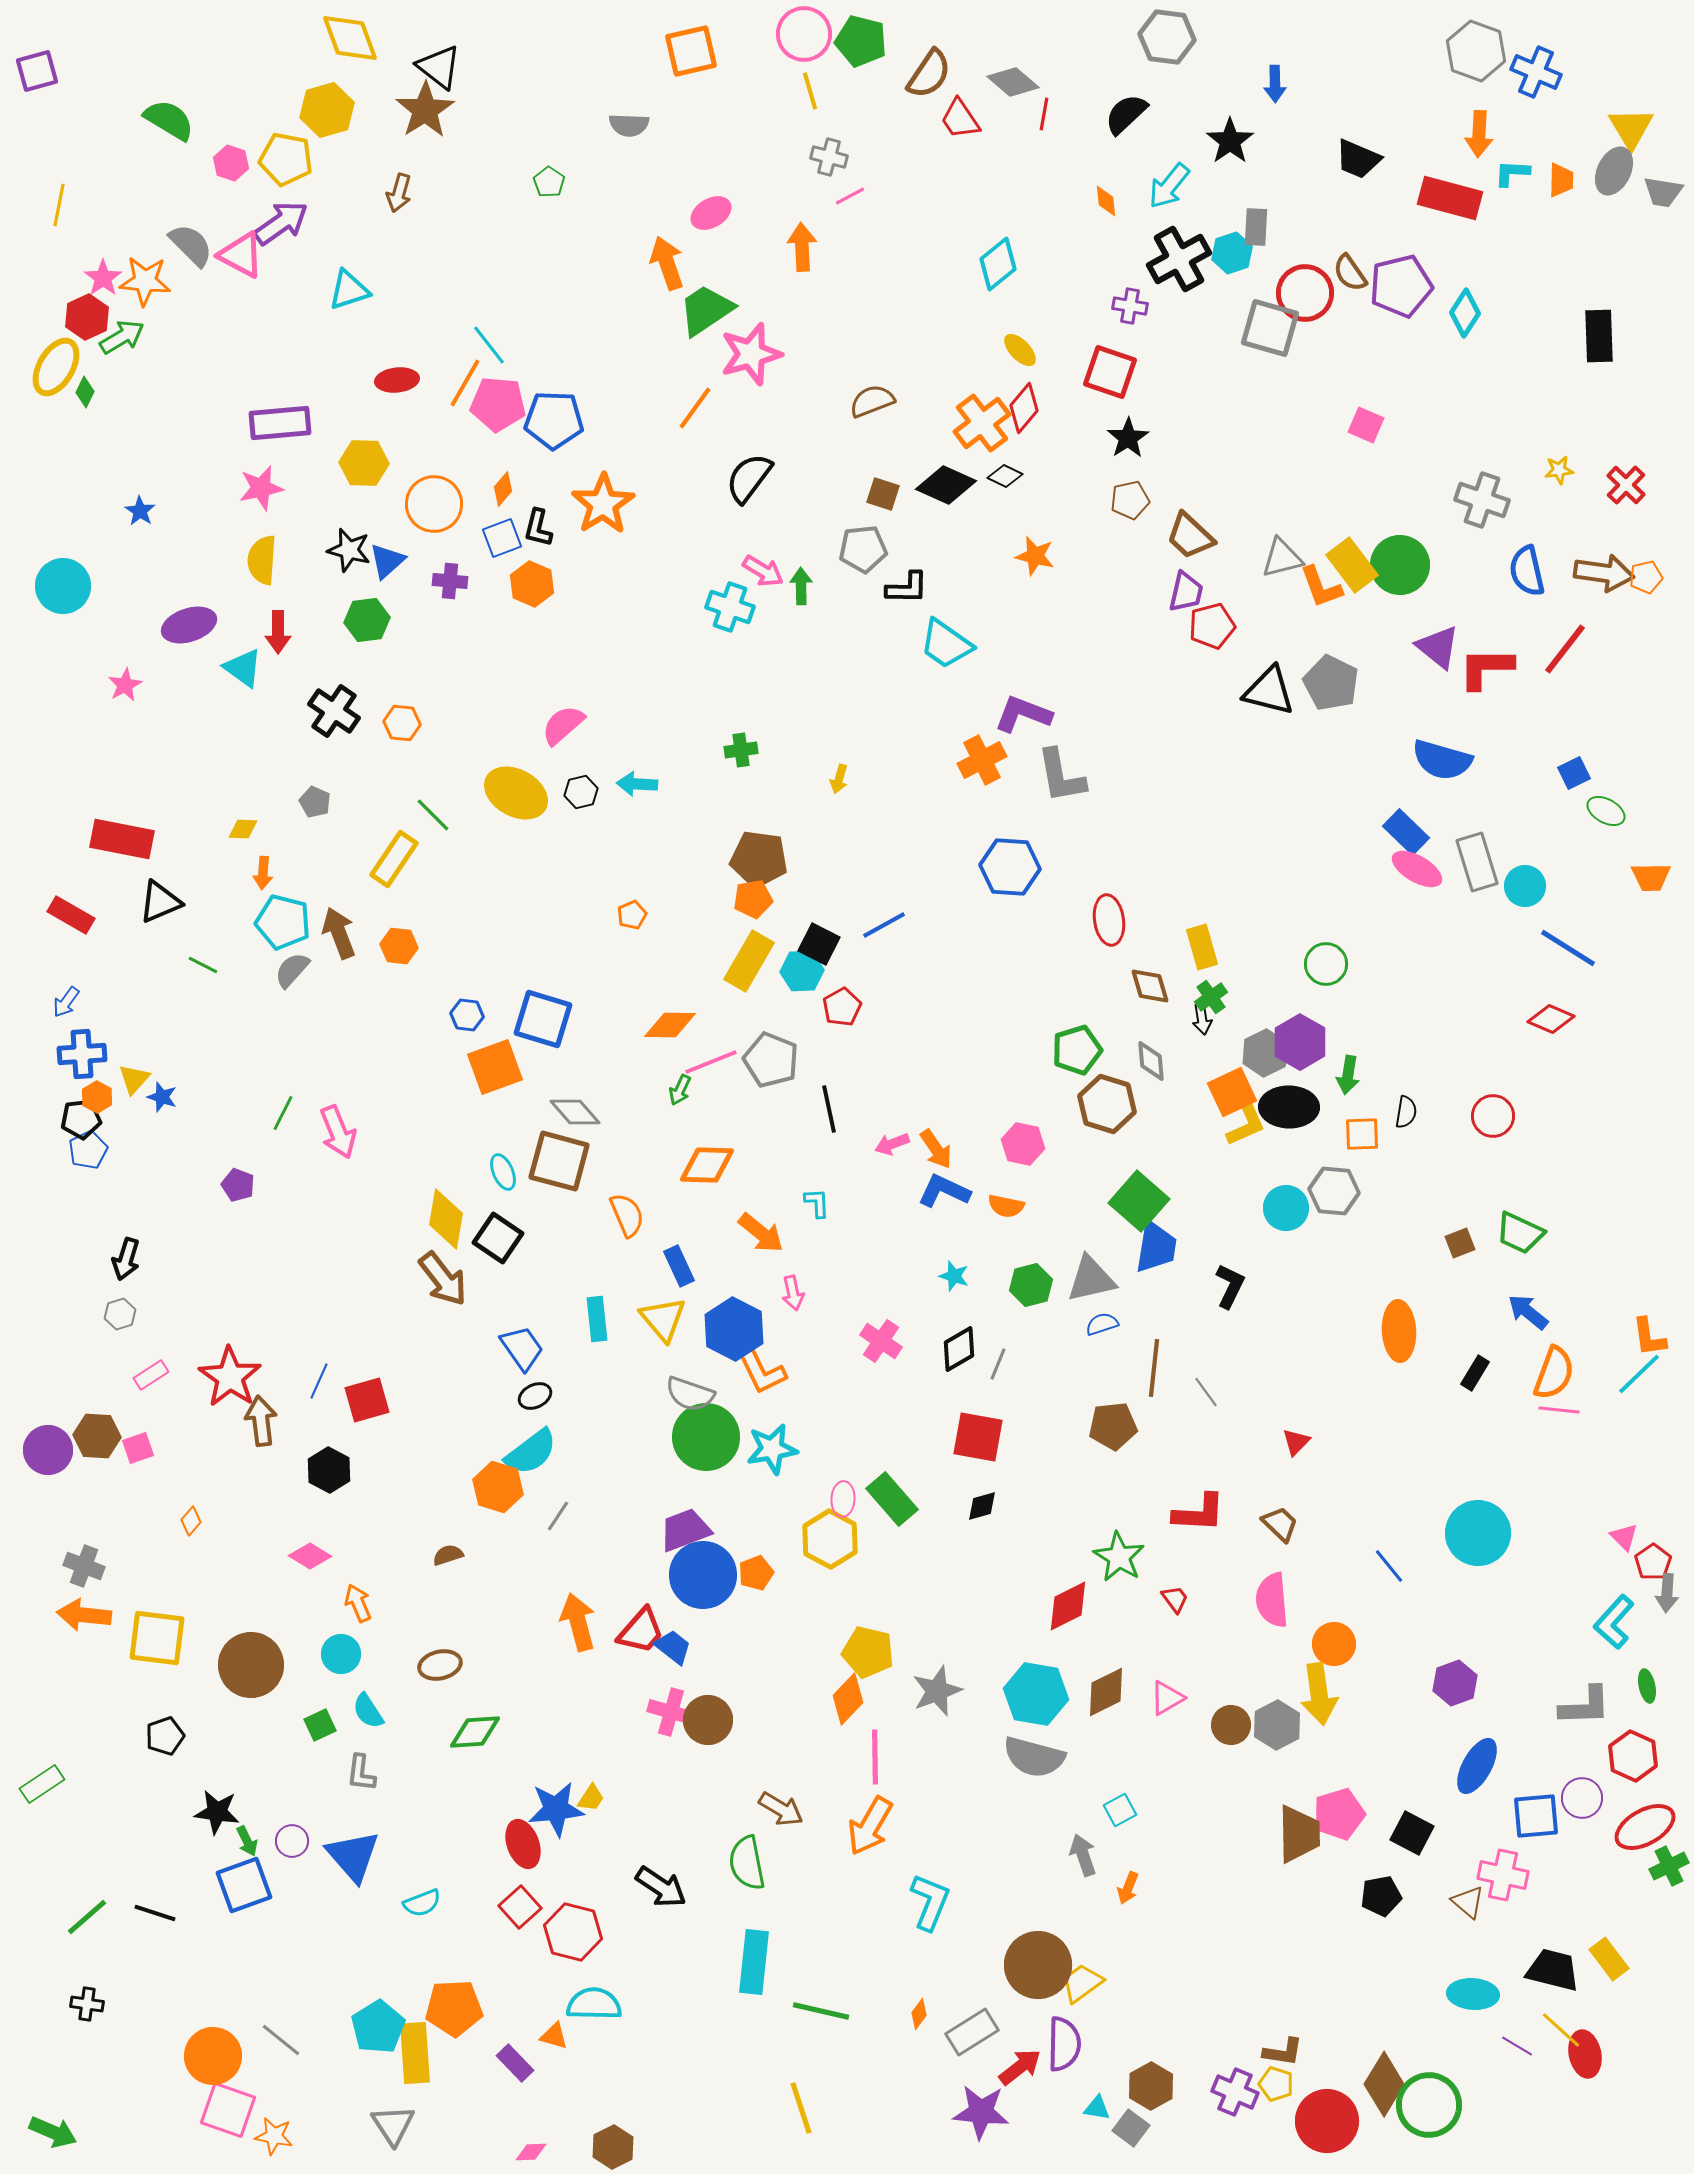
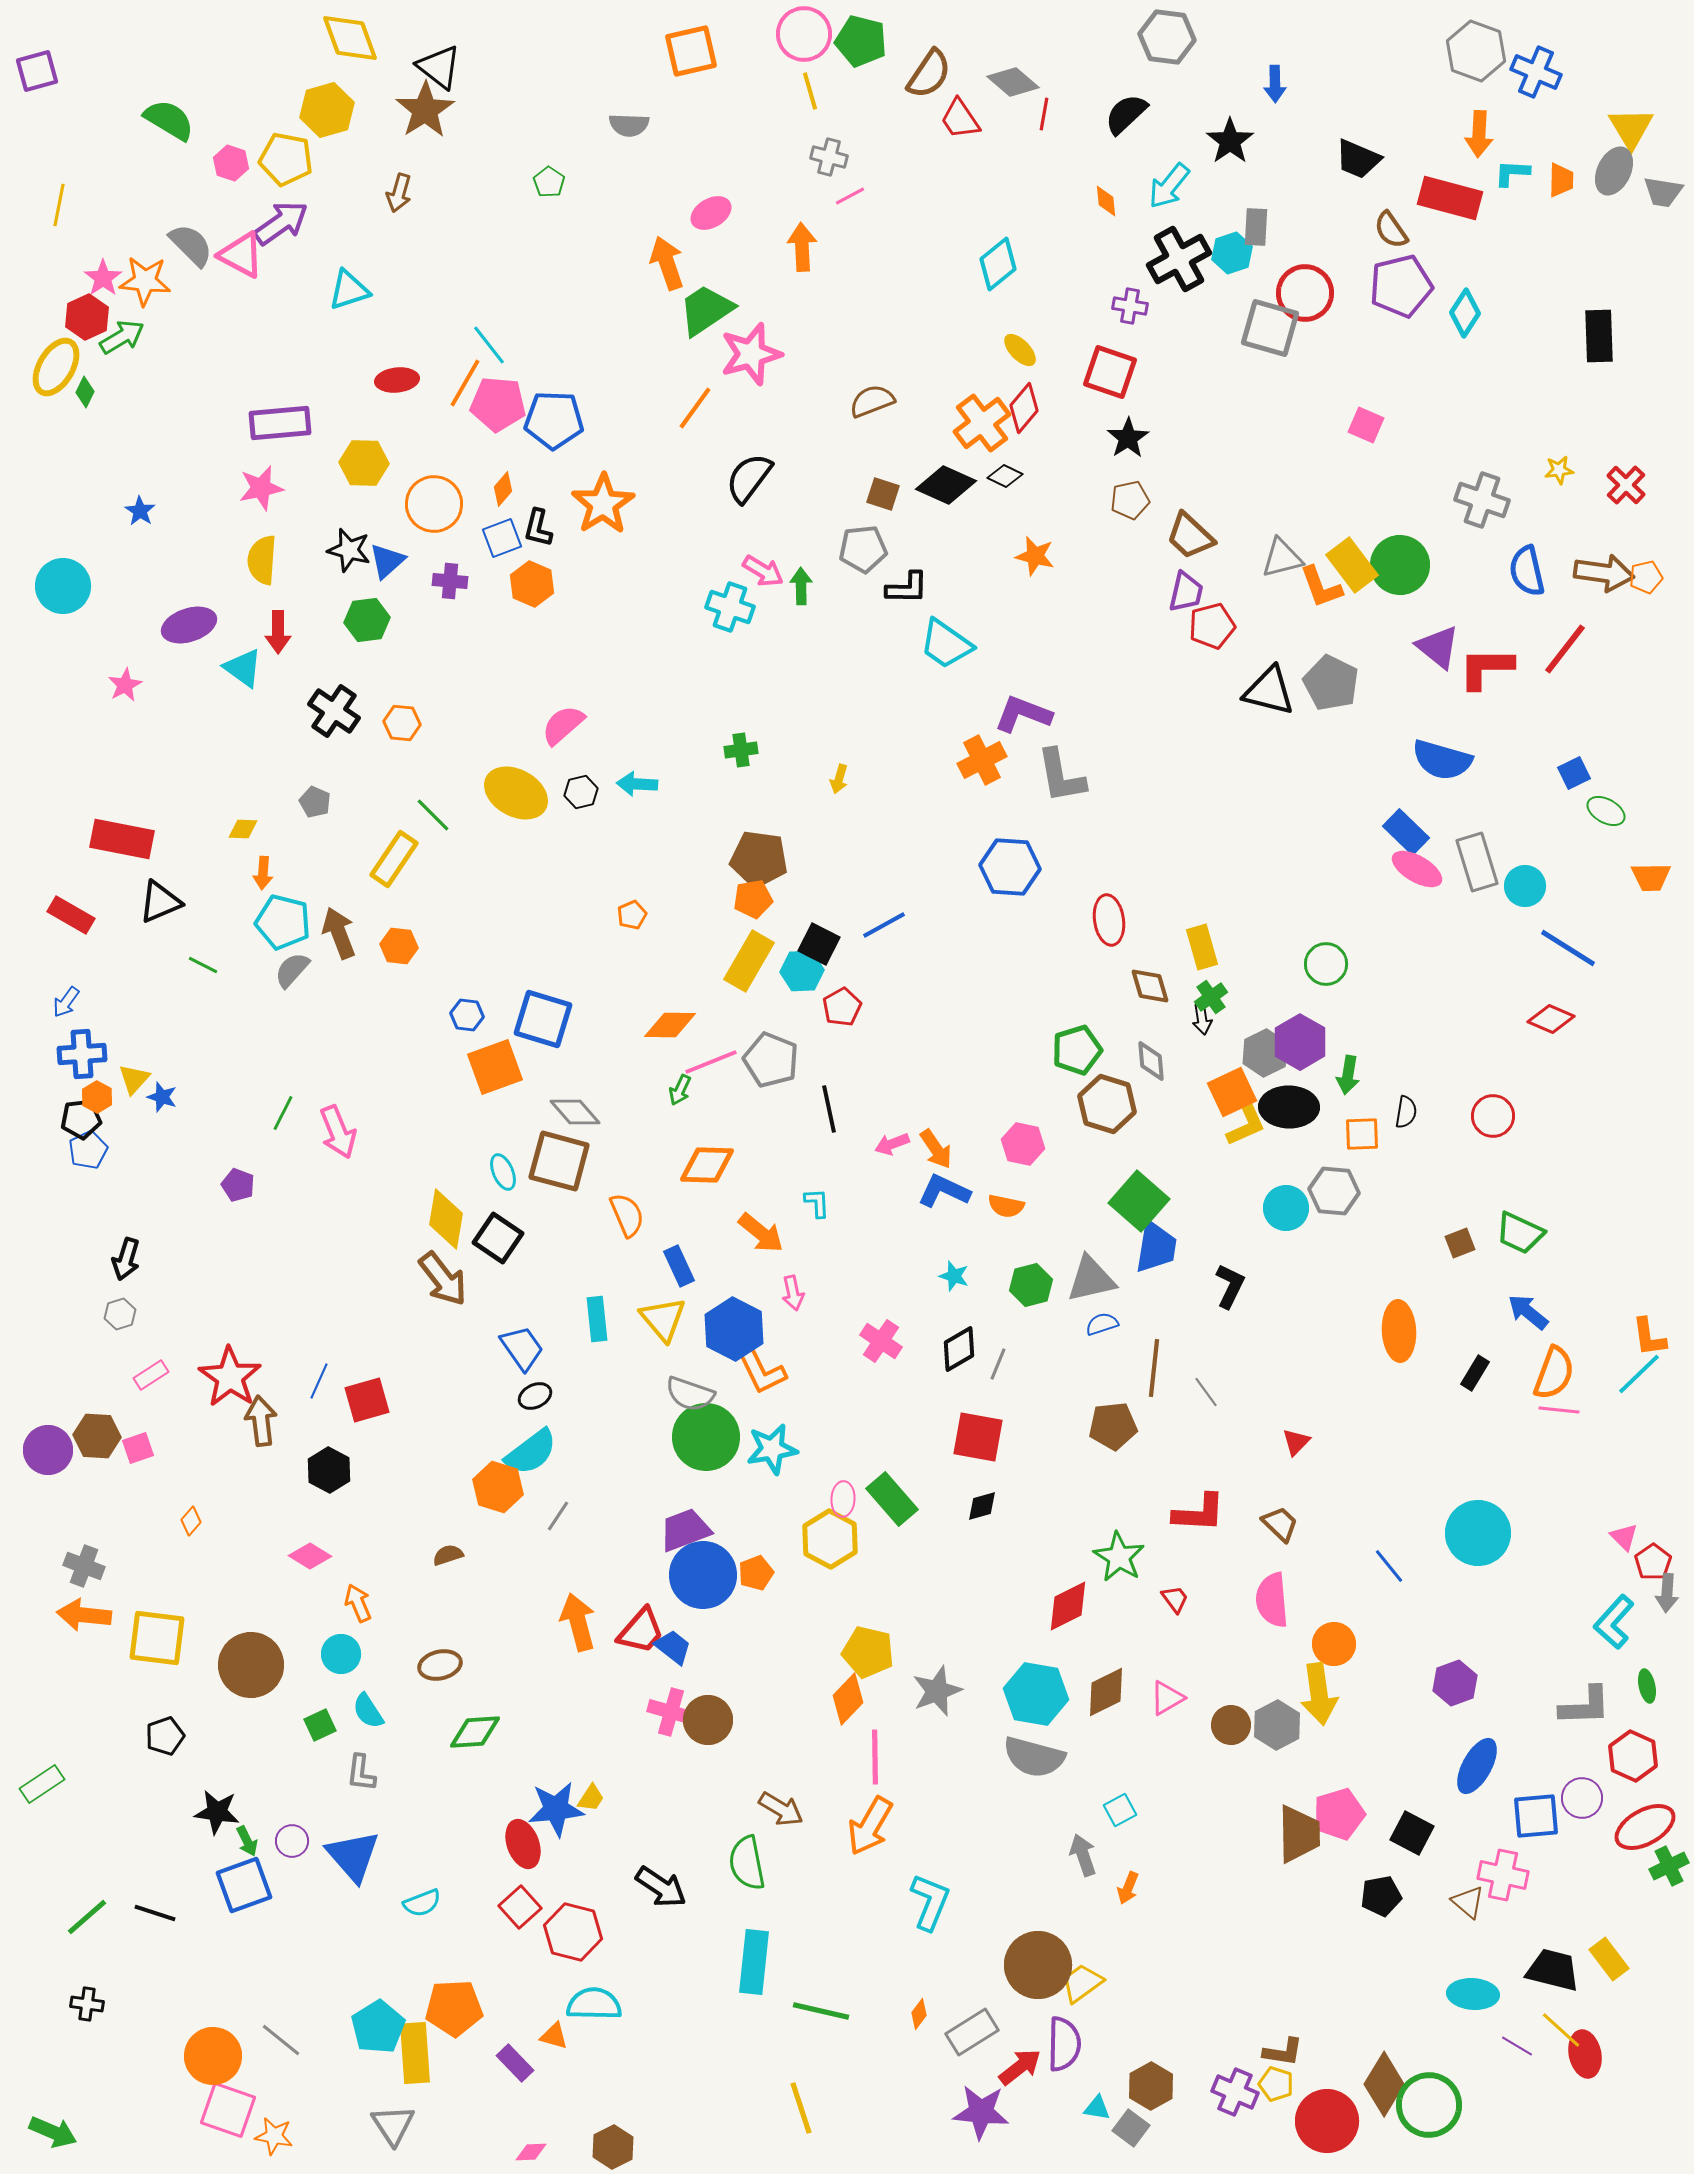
brown semicircle at (1350, 273): moved 41 px right, 43 px up
